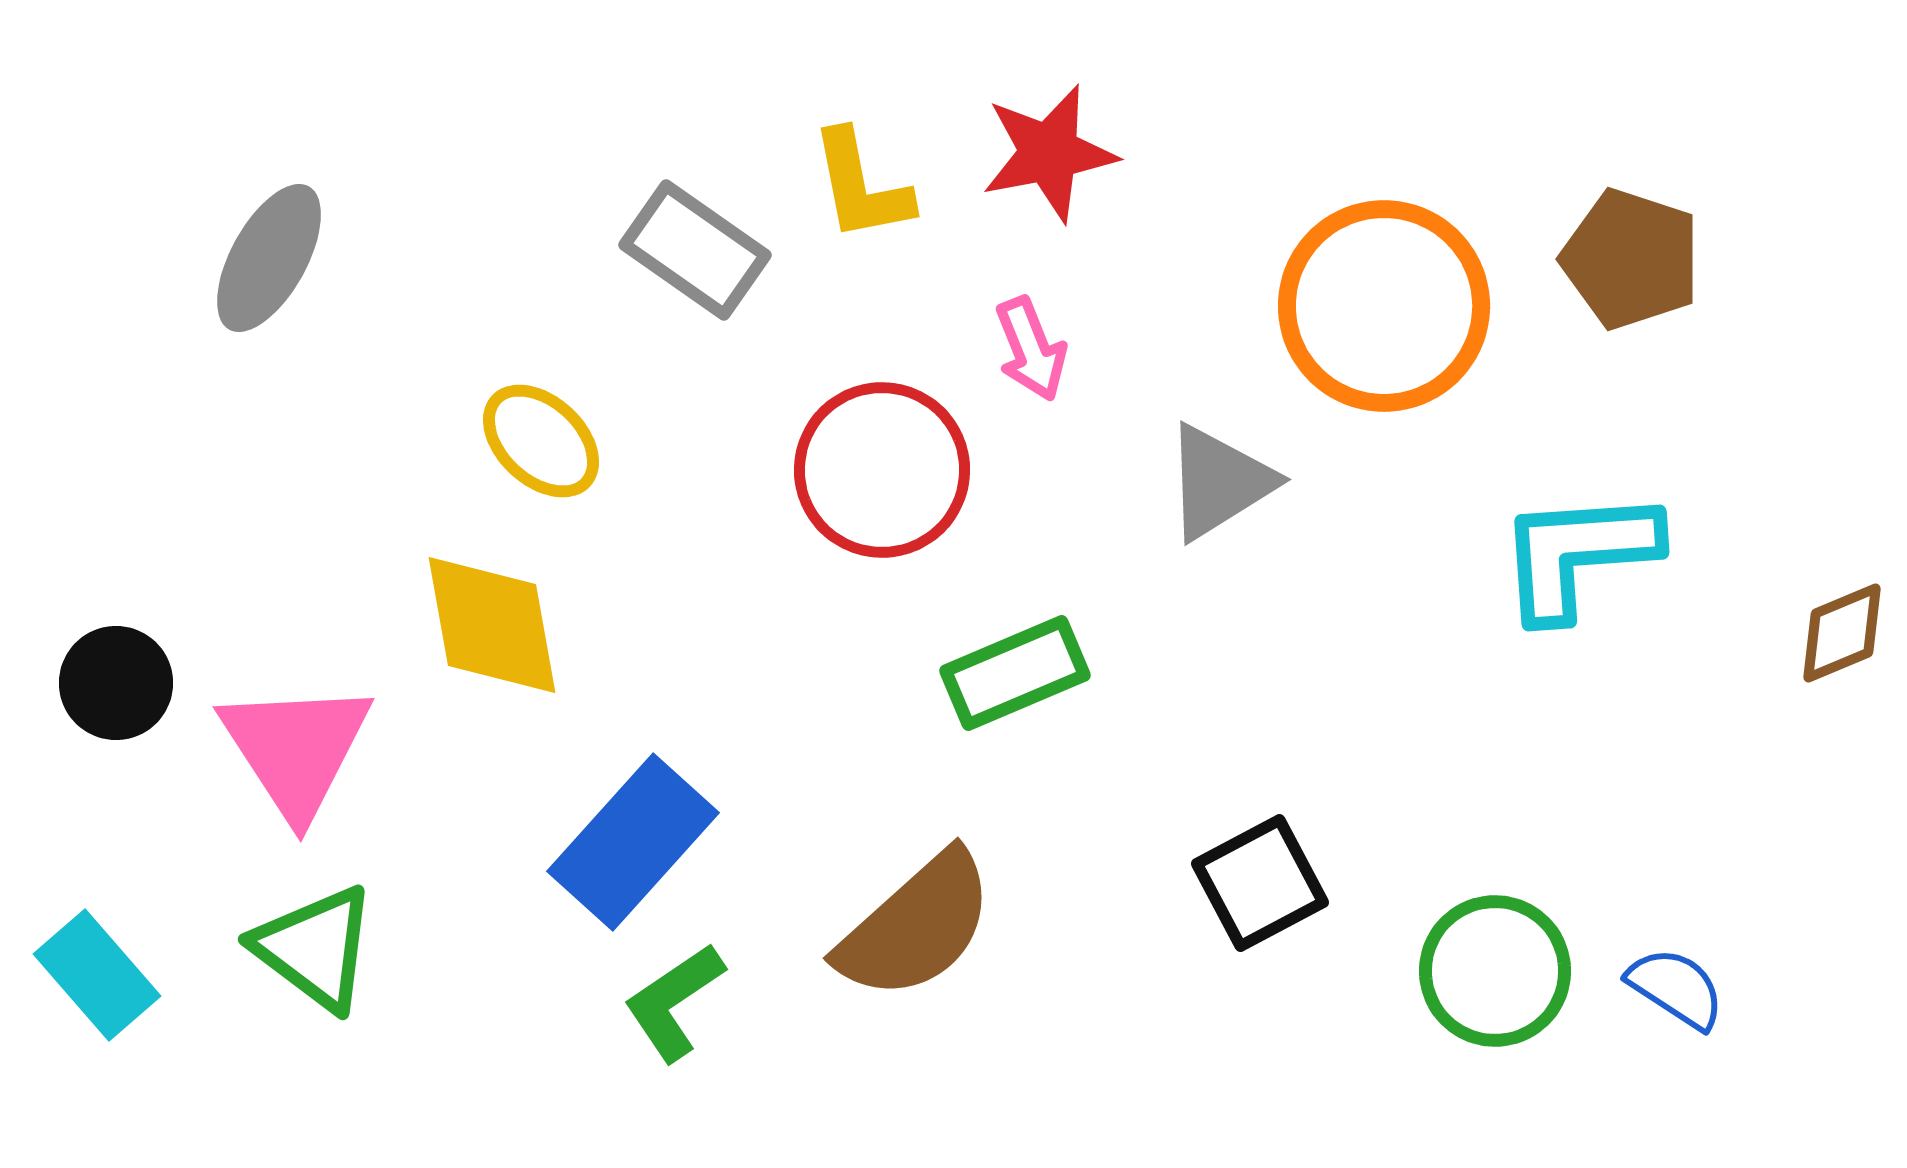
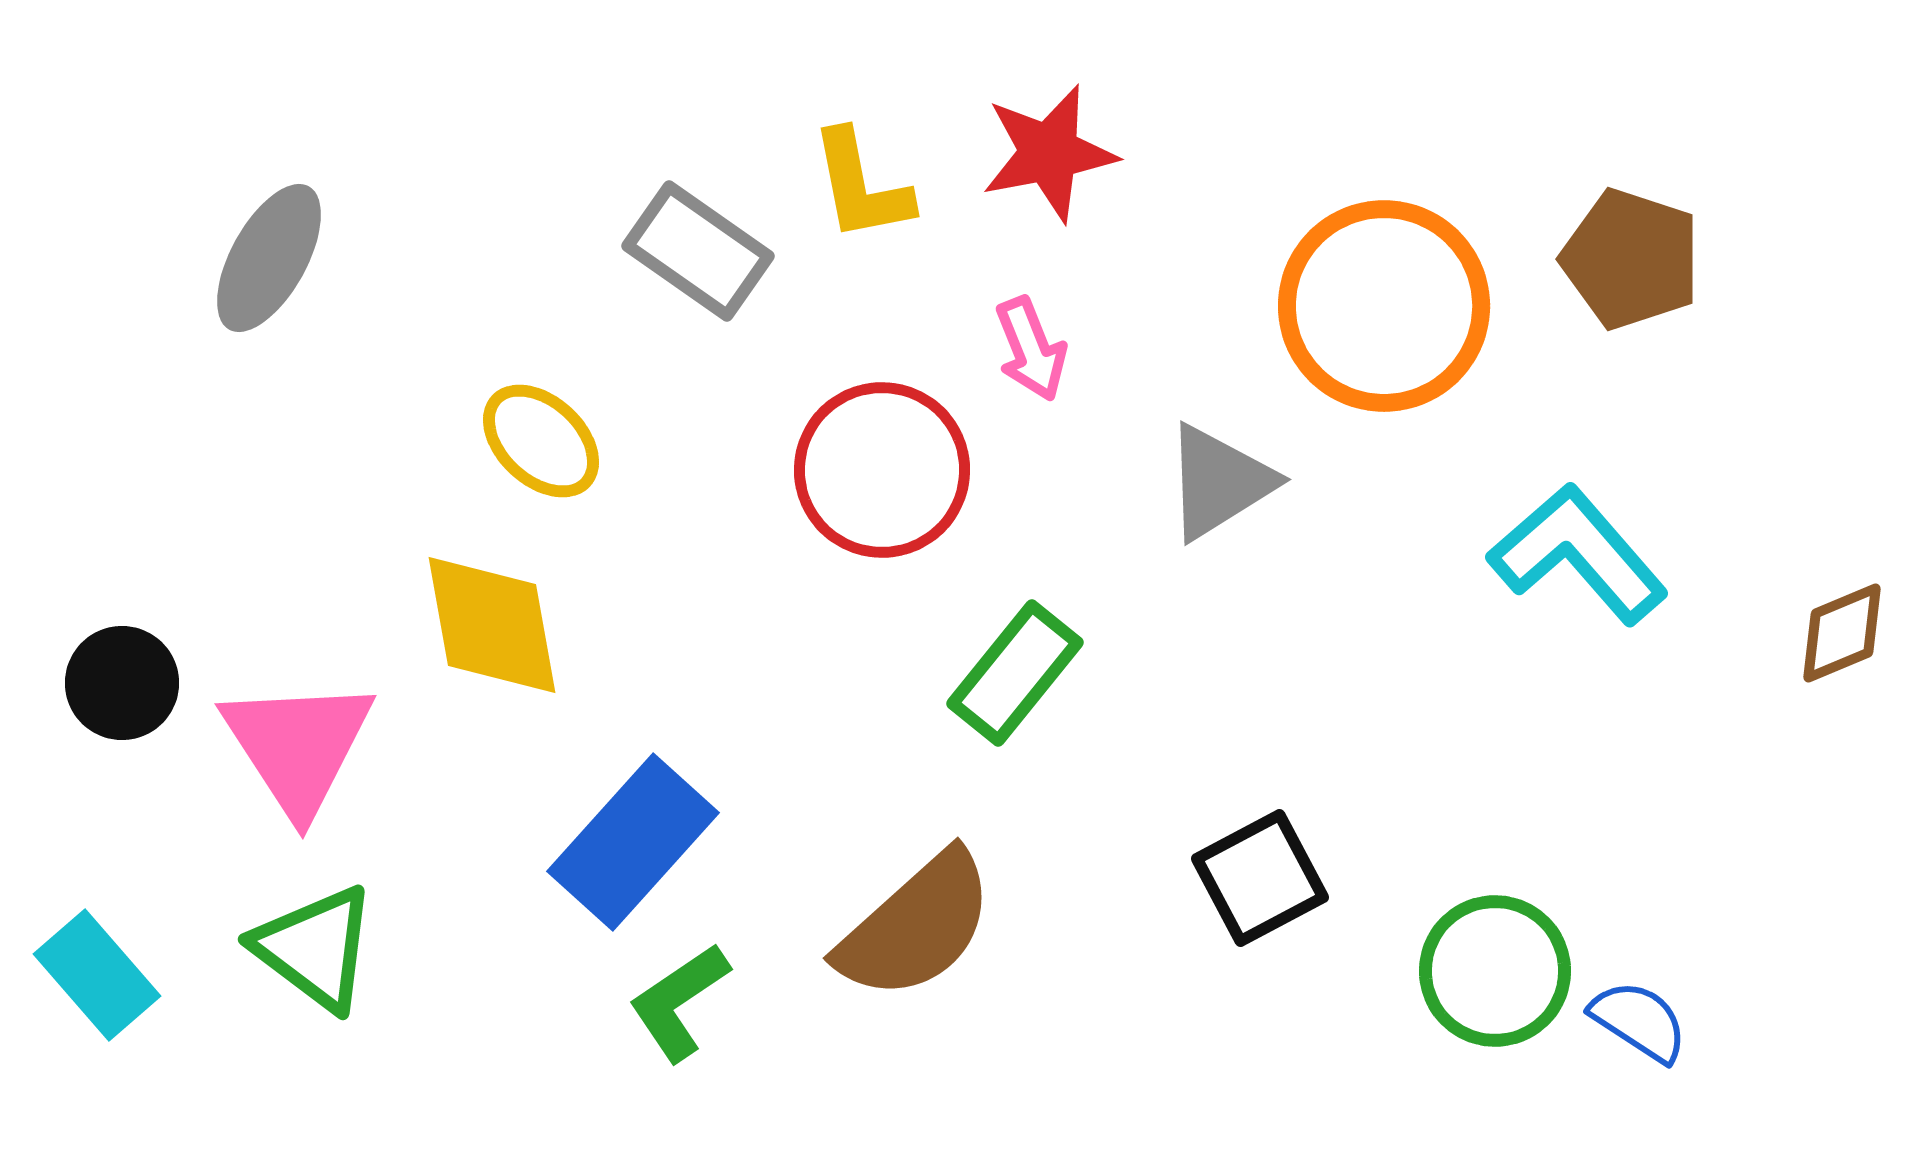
gray rectangle: moved 3 px right, 1 px down
cyan L-shape: rotated 53 degrees clockwise
green rectangle: rotated 28 degrees counterclockwise
black circle: moved 6 px right
pink triangle: moved 2 px right, 3 px up
black square: moved 5 px up
blue semicircle: moved 37 px left, 33 px down
green L-shape: moved 5 px right
